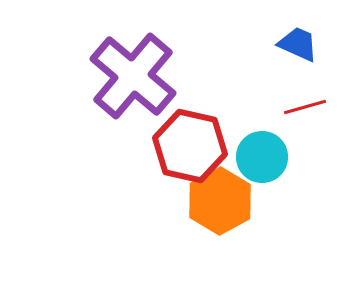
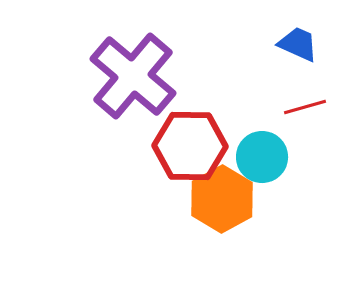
red hexagon: rotated 12 degrees counterclockwise
orange hexagon: moved 2 px right, 2 px up
